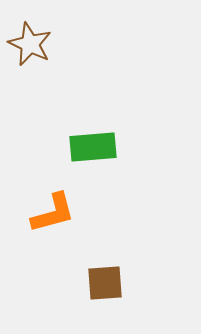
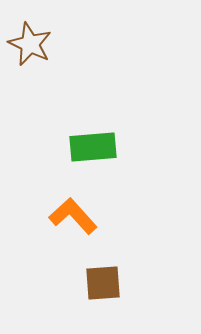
orange L-shape: moved 20 px right, 3 px down; rotated 117 degrees counterclockwise
brown square: moved 2 px left
